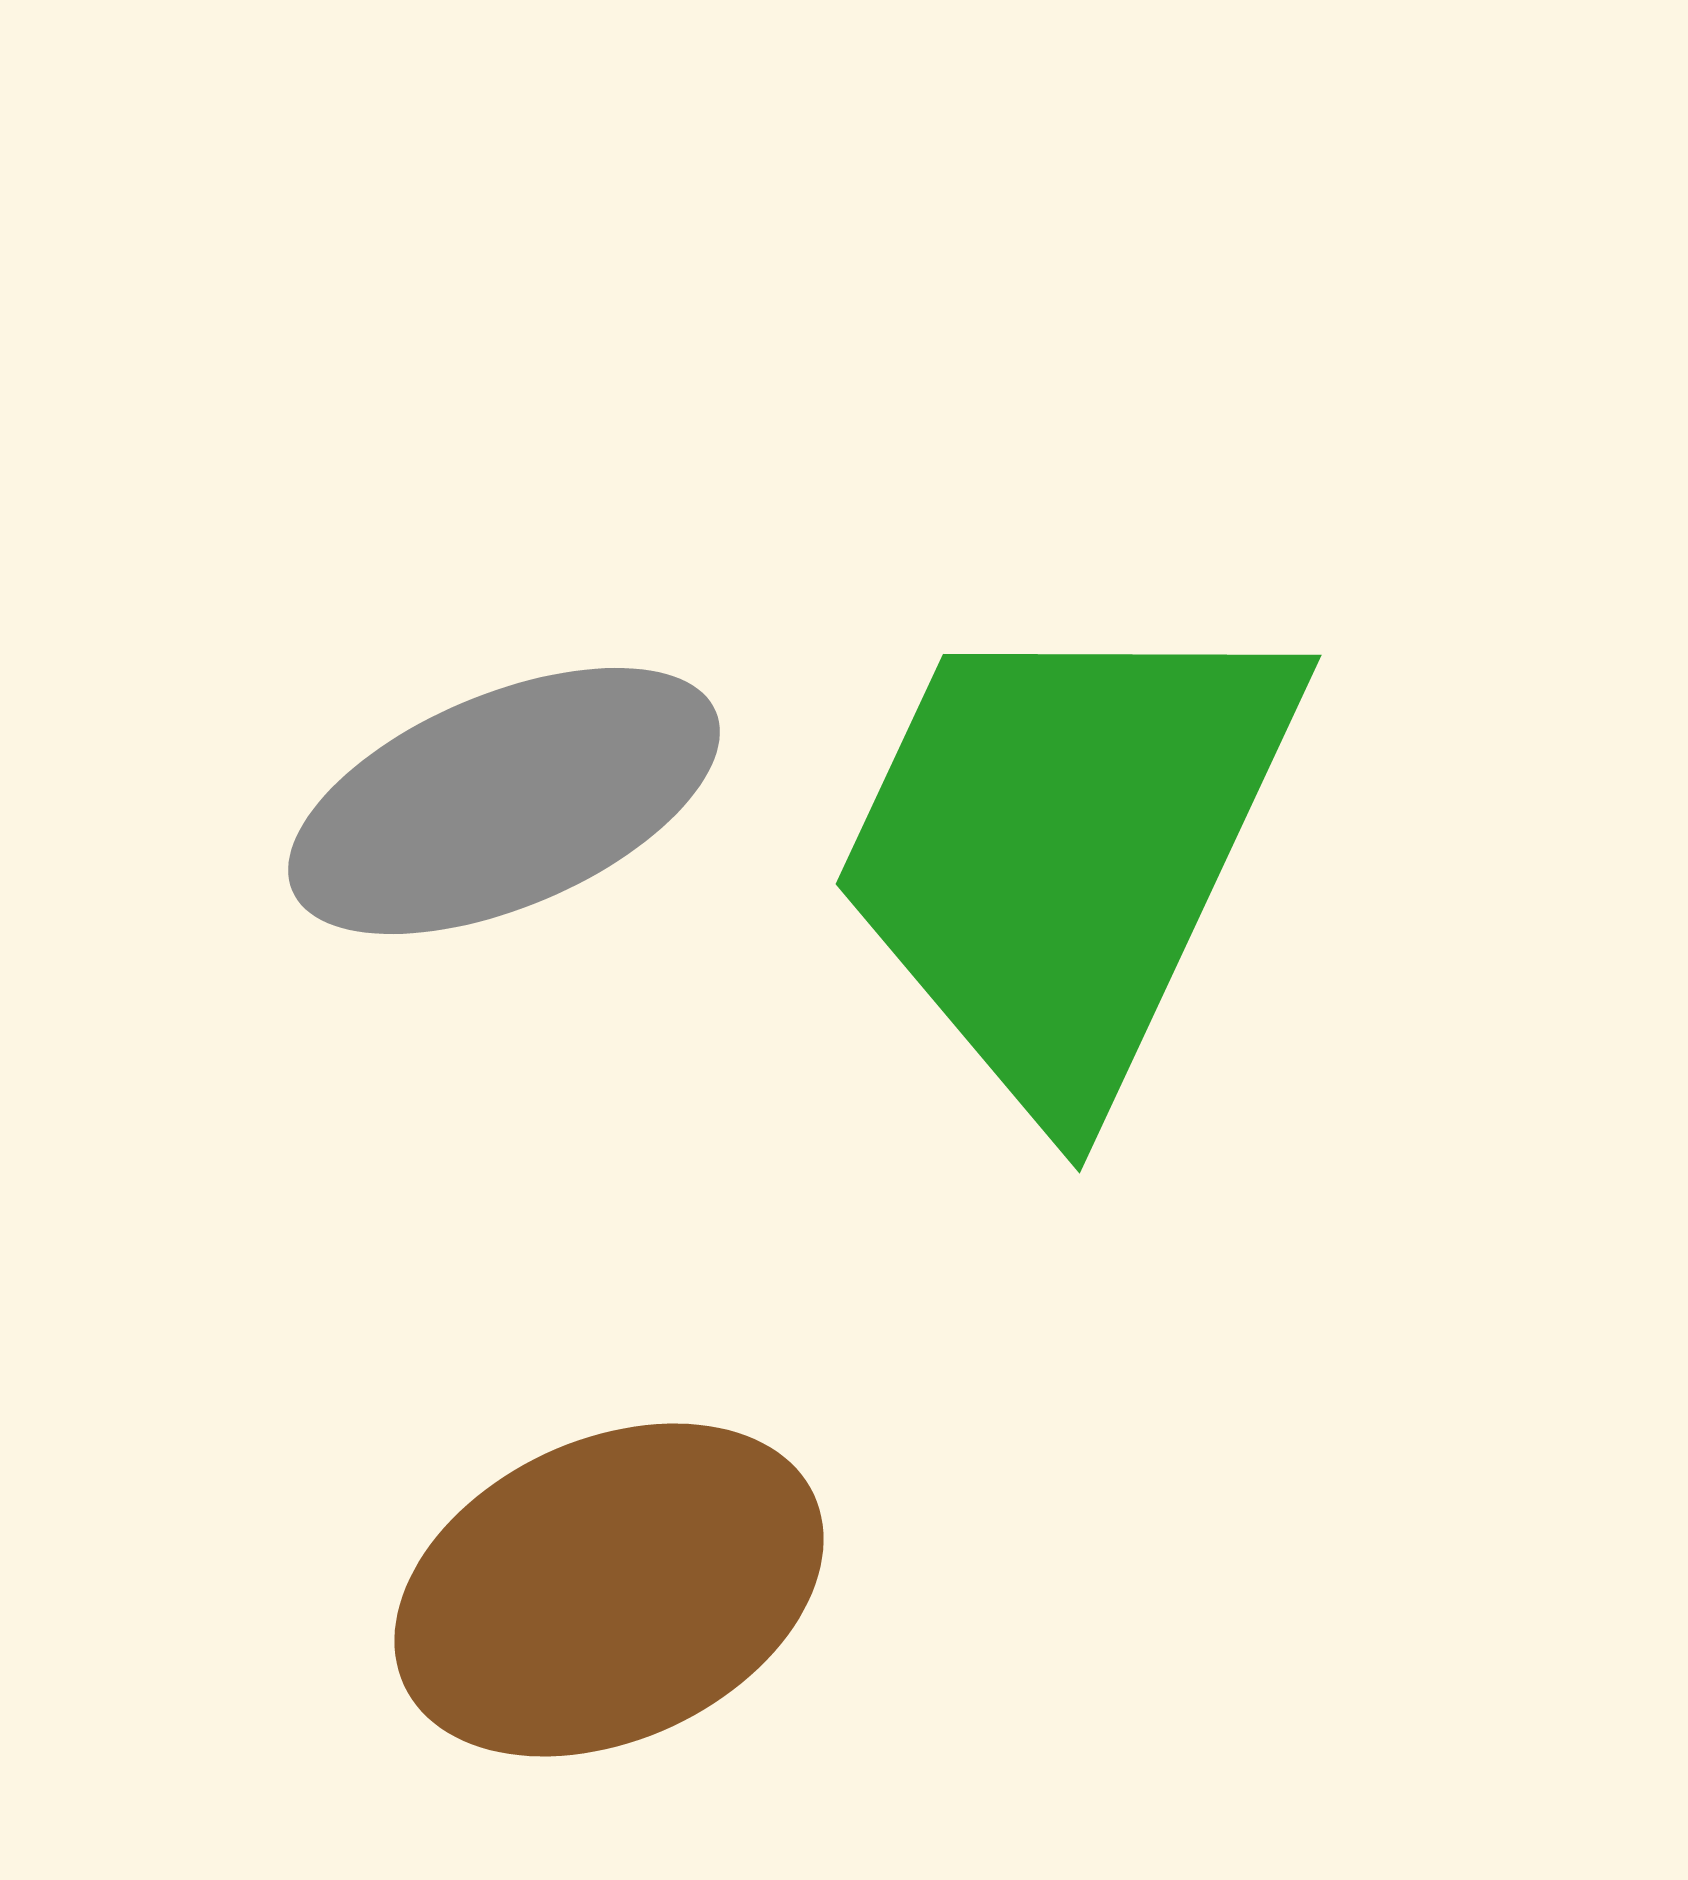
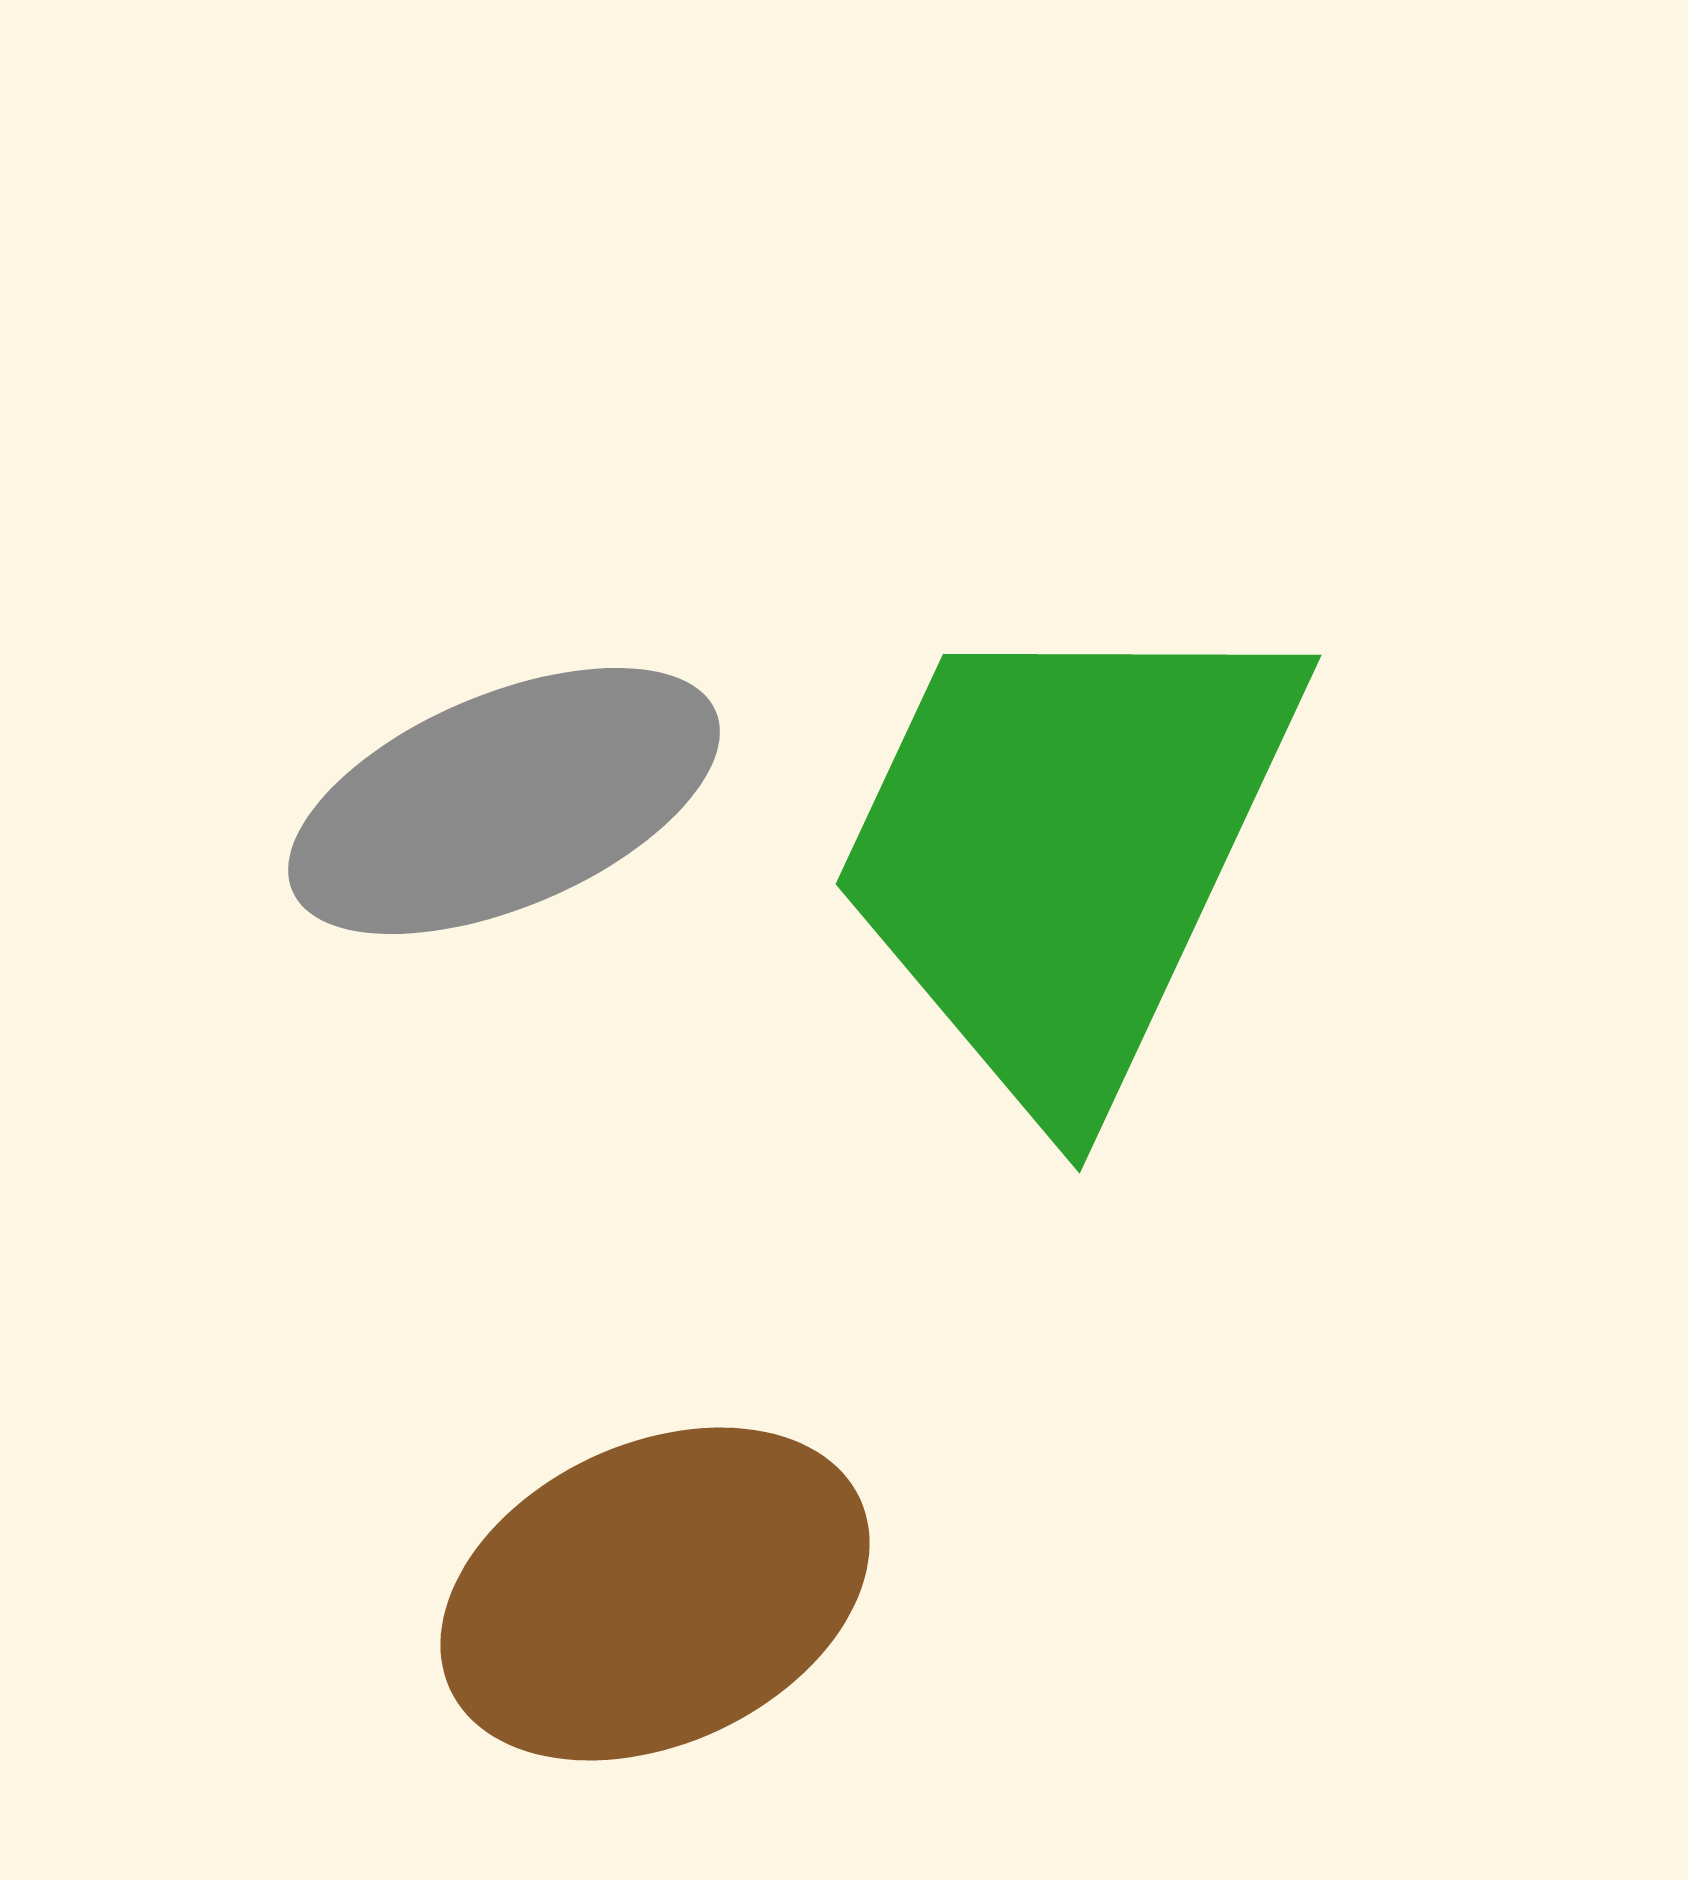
brown ellipse: moved 46 px right, 4 px down
